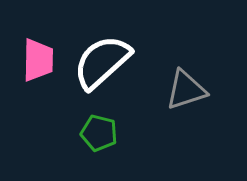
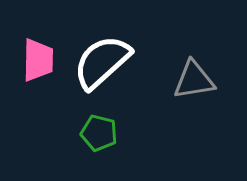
gray triangle: moved 8 px right, 10 px up; rotated 9 degrees clockwise
